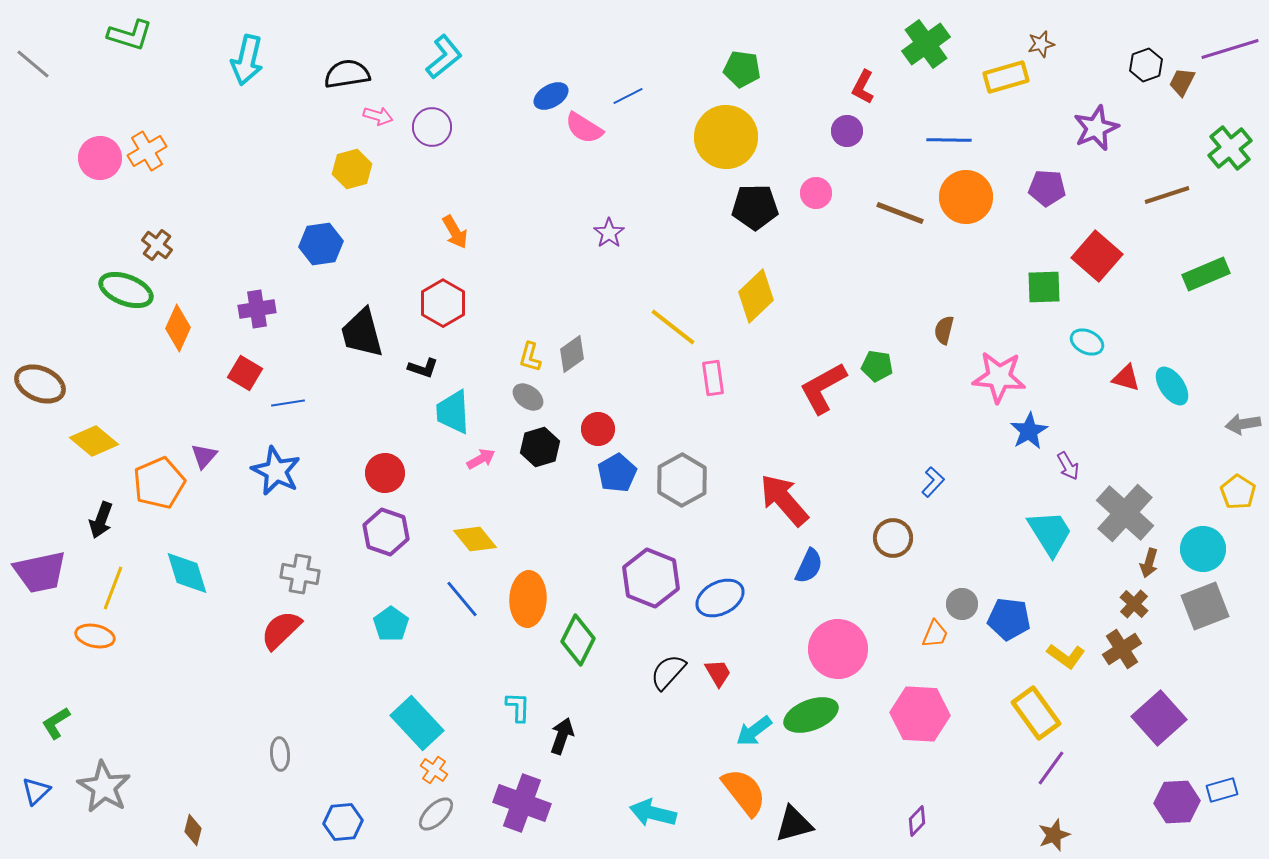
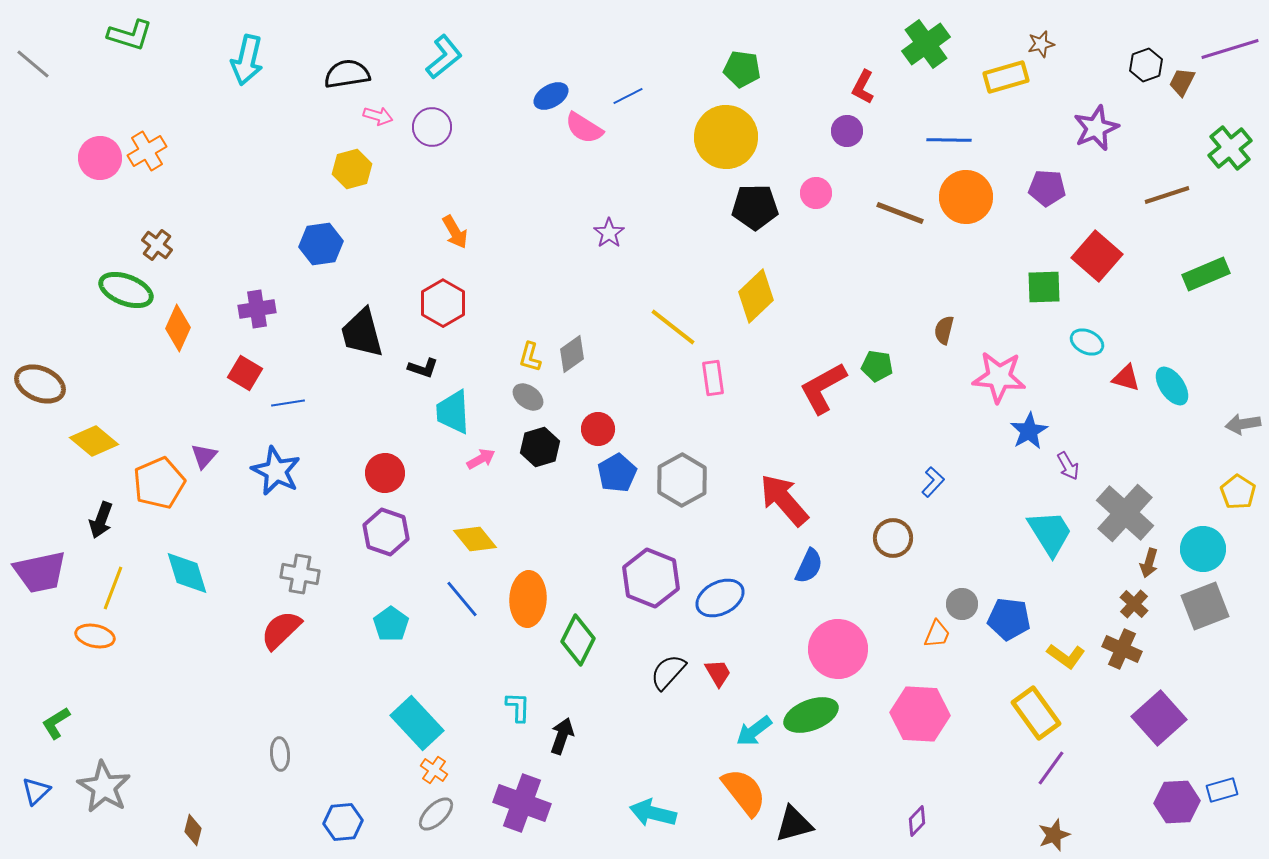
orange trapezoid at (935, 634): moved 2 px right
brown cross at (1122, 649): rotated 33 degrees counterclockwise
